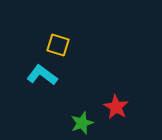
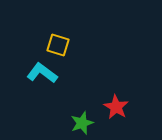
cyan L-shape: moved 2 px up
